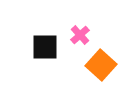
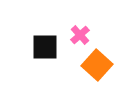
orange square: moved 4 px left
